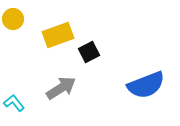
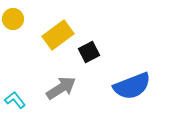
yellow rectangle: rotated 16 degrees counterclockwise
blue semicircle: moved 14 px left, 1 px down
cyan L-shape: moved 1 px right, 3 px up
